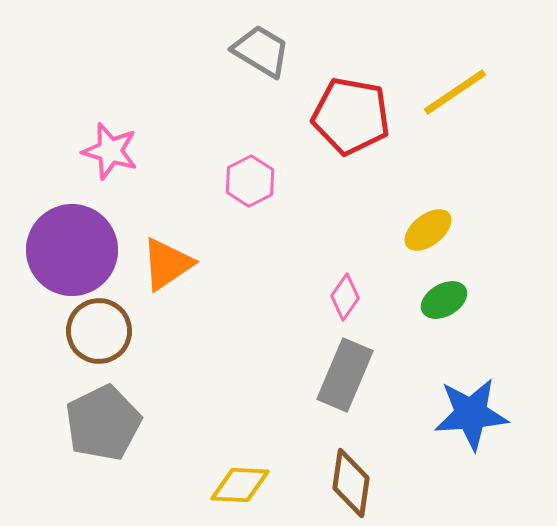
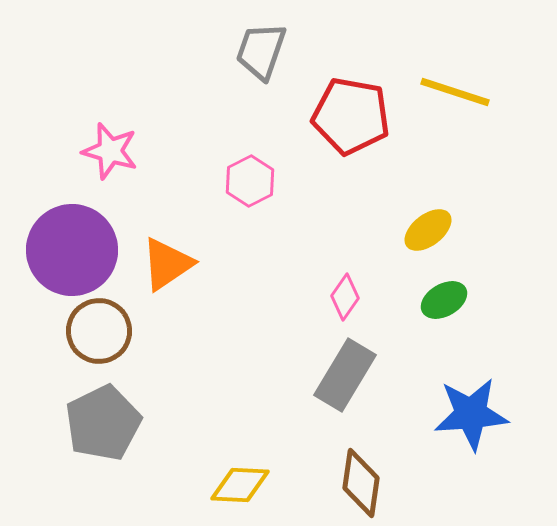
gray trapezoid: rotated 102 degrees counterclockwise
yellow line: rotated 52 degrees clockwise
gray rectangle: rotated 8 degrees clockwise
brown diamond: moved 10 px right
